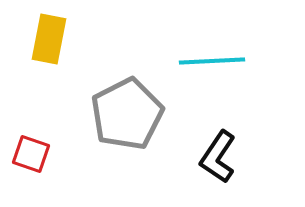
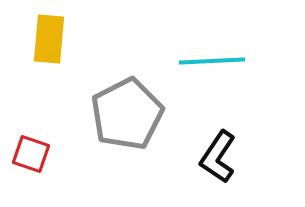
yellow rectangle: rotated 6 degrees counterclockwise
